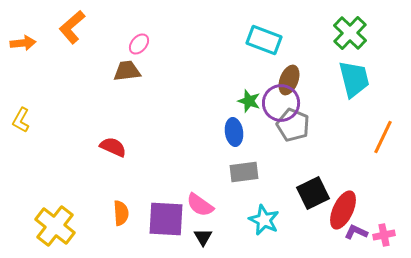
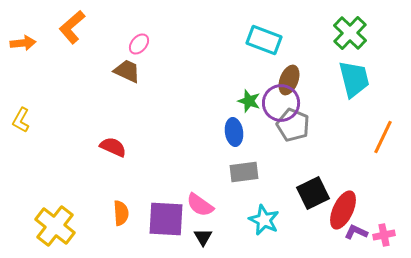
brown trapezoid: rotated 32 degrees clockwise
